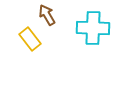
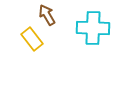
yellow rectangle: moved 2 px right
